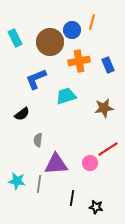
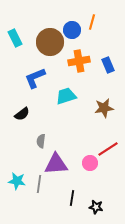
blue L-shape: moved 1 px left, 1 px up
gray semicircle: moved 3 px right, 1 px down
